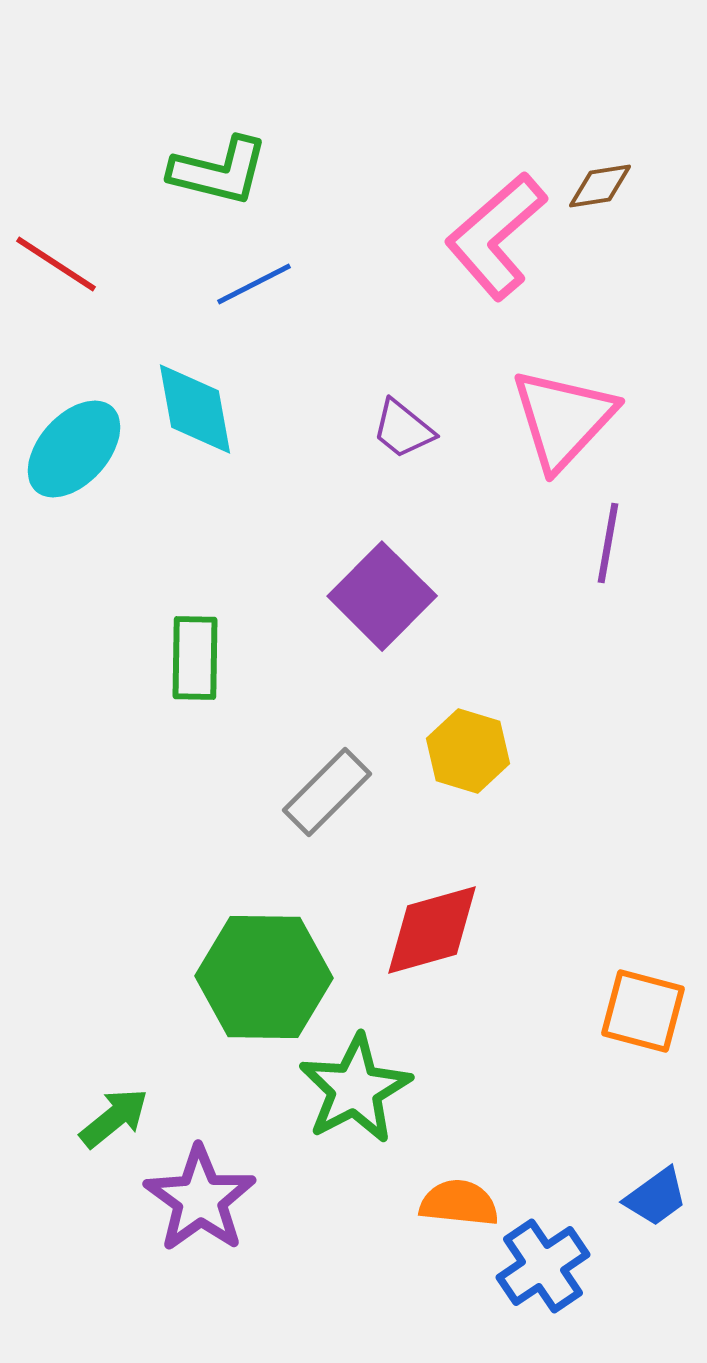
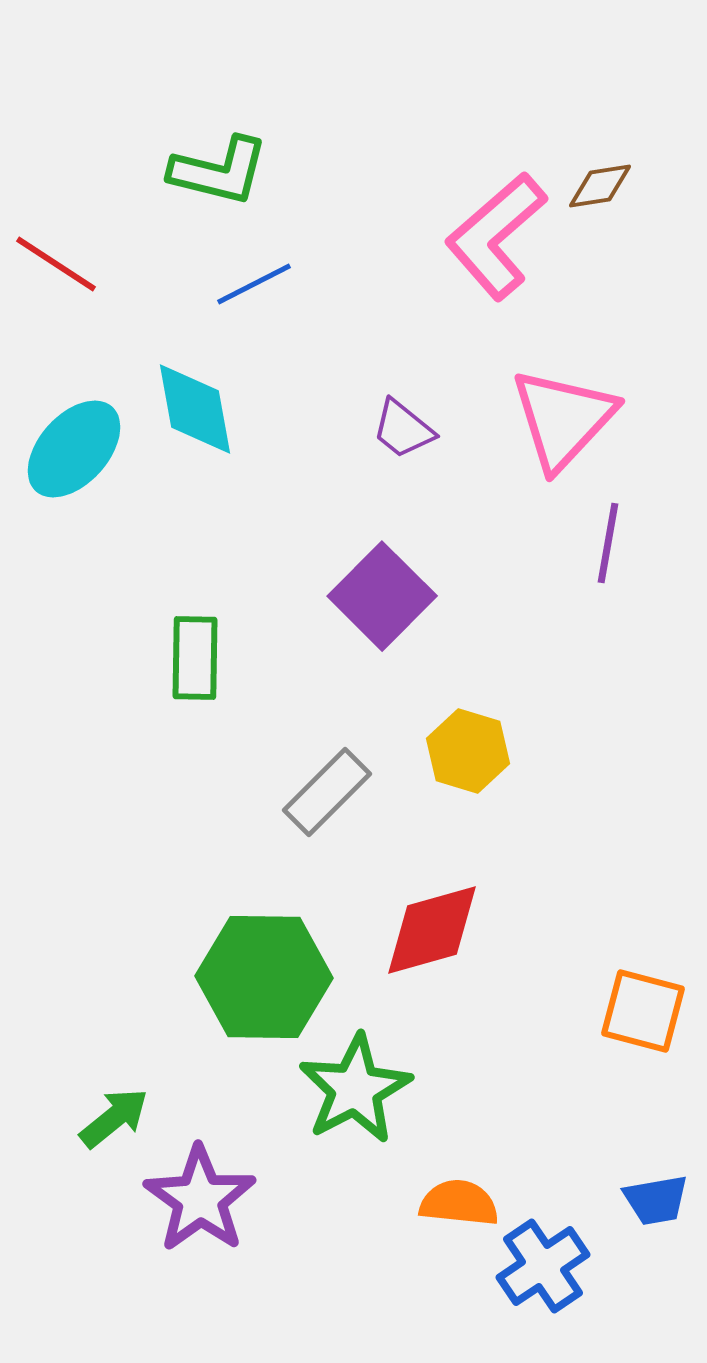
blue trapezoid: moved 3 px down; rotated 26 degrees clockwise
